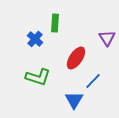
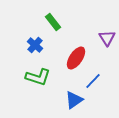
green rectangle: moved 2 px left, 1 px up; rotated 42 degrees counterclockwise
blue cross: moved 6 px down
blue triangle: rotated 24 degrees clockwise
